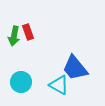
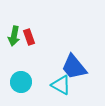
red rectangle: moved 1 px right, 5 px down
blue trapezoid: moved 1 px left, 1 px up
cyan triangle: moved 2 px right
